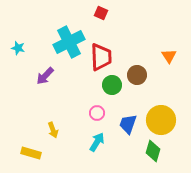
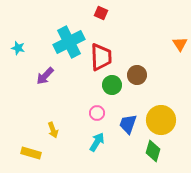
orange triangle: moved 11 px right, 12 px up
